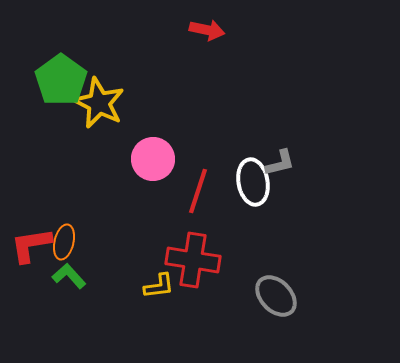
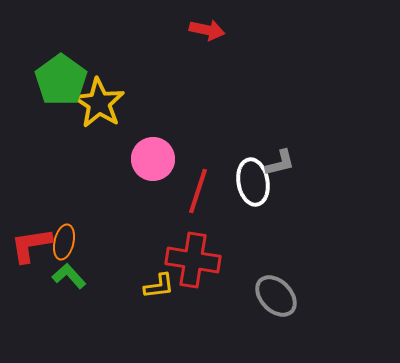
yellow star: rotated 6 degrees clockwise
